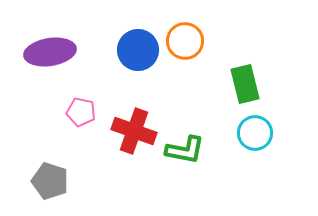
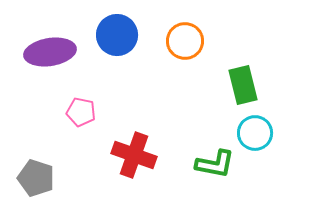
blue circle: moved 21 px left, 15 px up
green rectangle: moved 2 px left, 1 px down
red cross: moved 24 px down
green L-shape: moved 30 px right, 14 px down
gray pentagon: moved 14 px left, 3 px up
